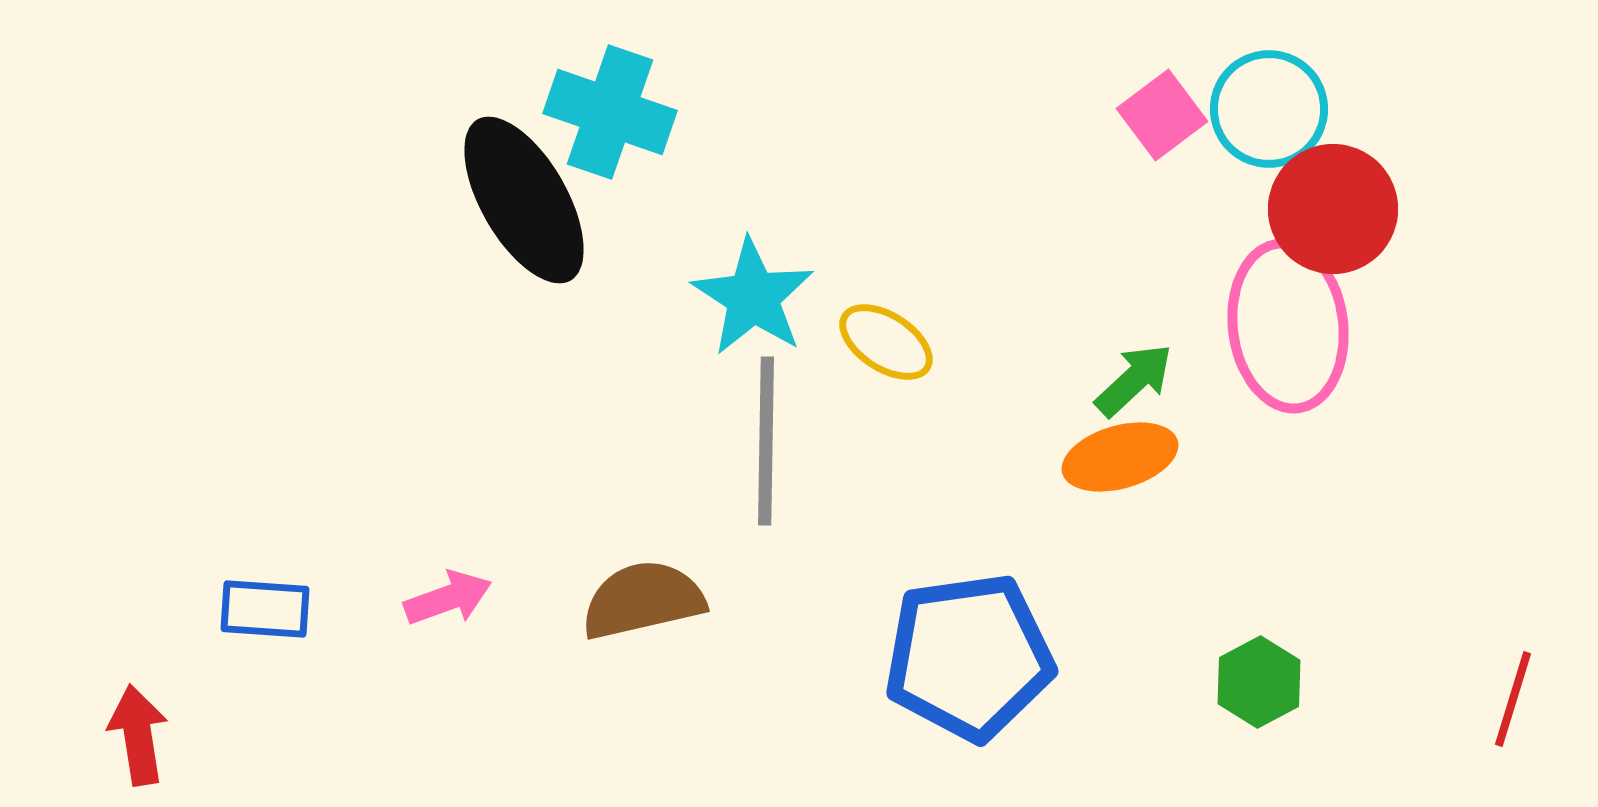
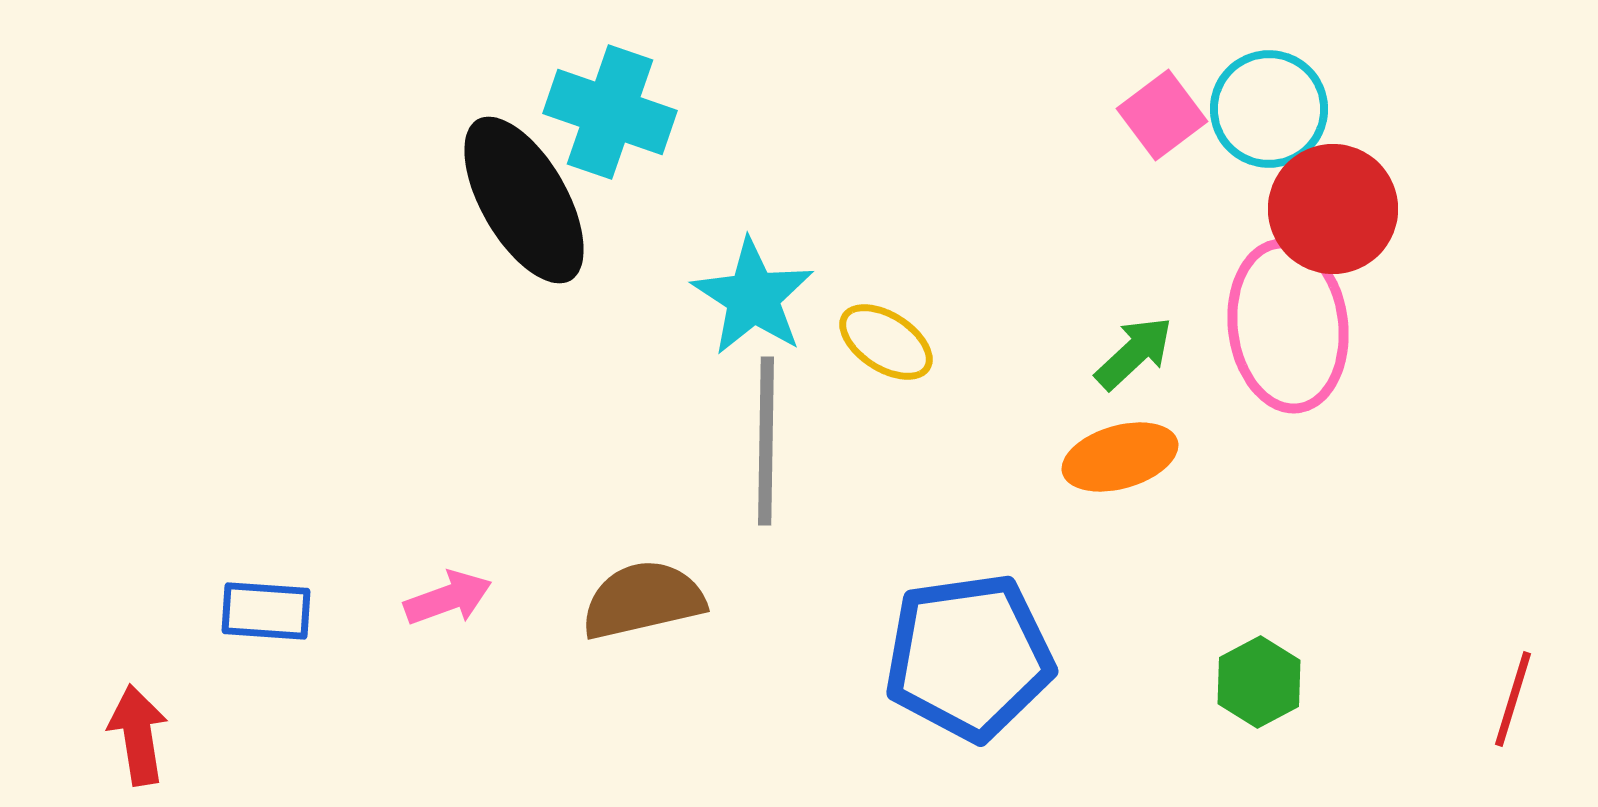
green arrow: moved 27 px up
blue rectangle: moved 1 px right, 2 px down
